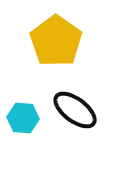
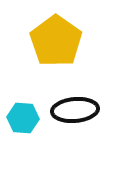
black ellipse: rotated 42 degrees counterclockwise
